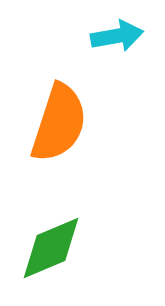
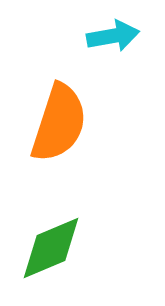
cyan arrow: moved 4 px left
